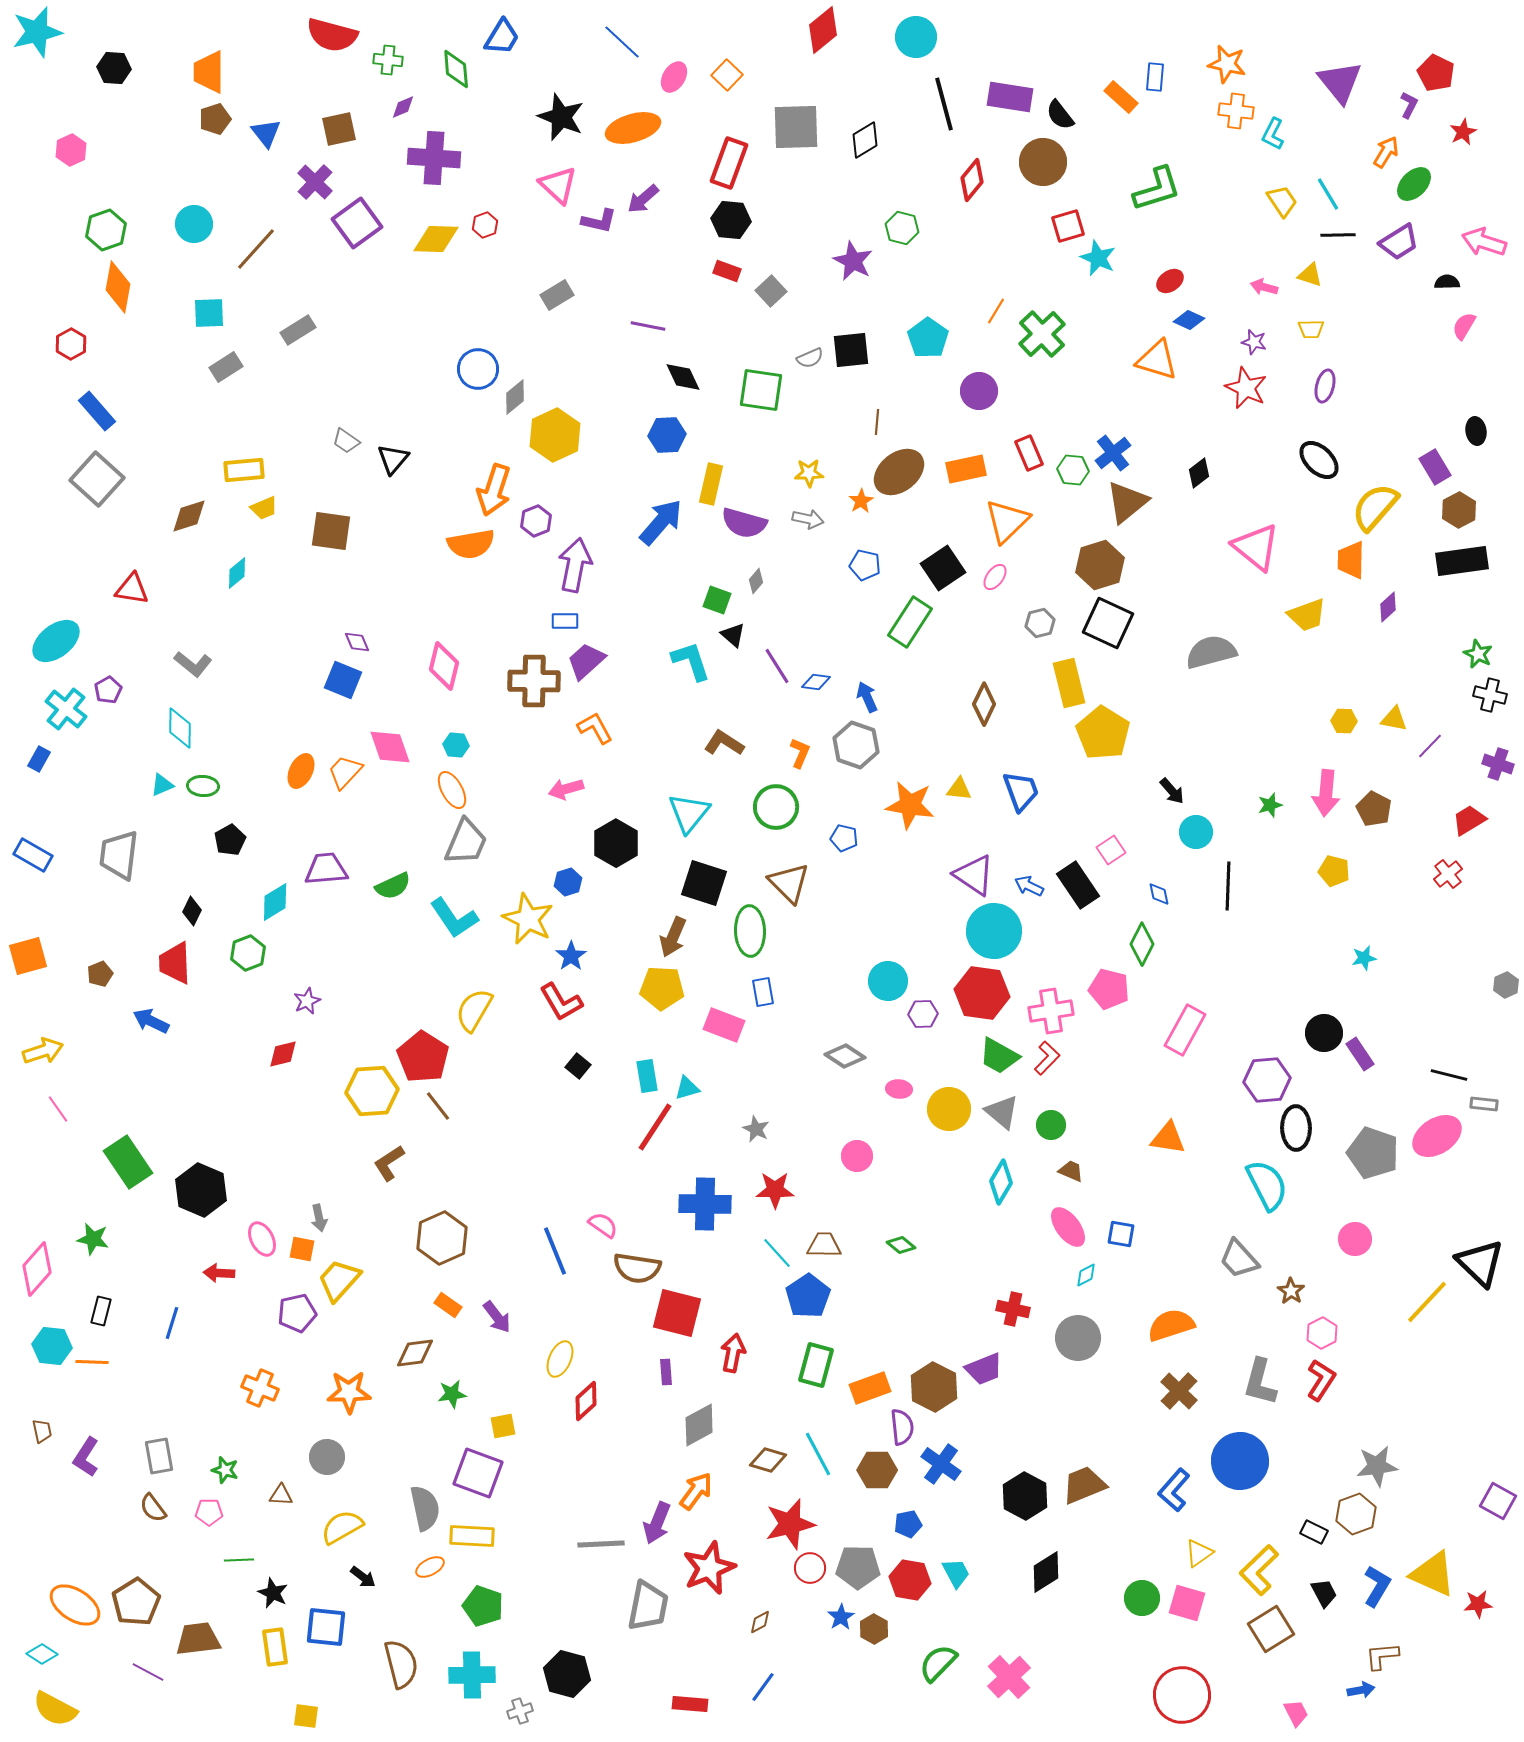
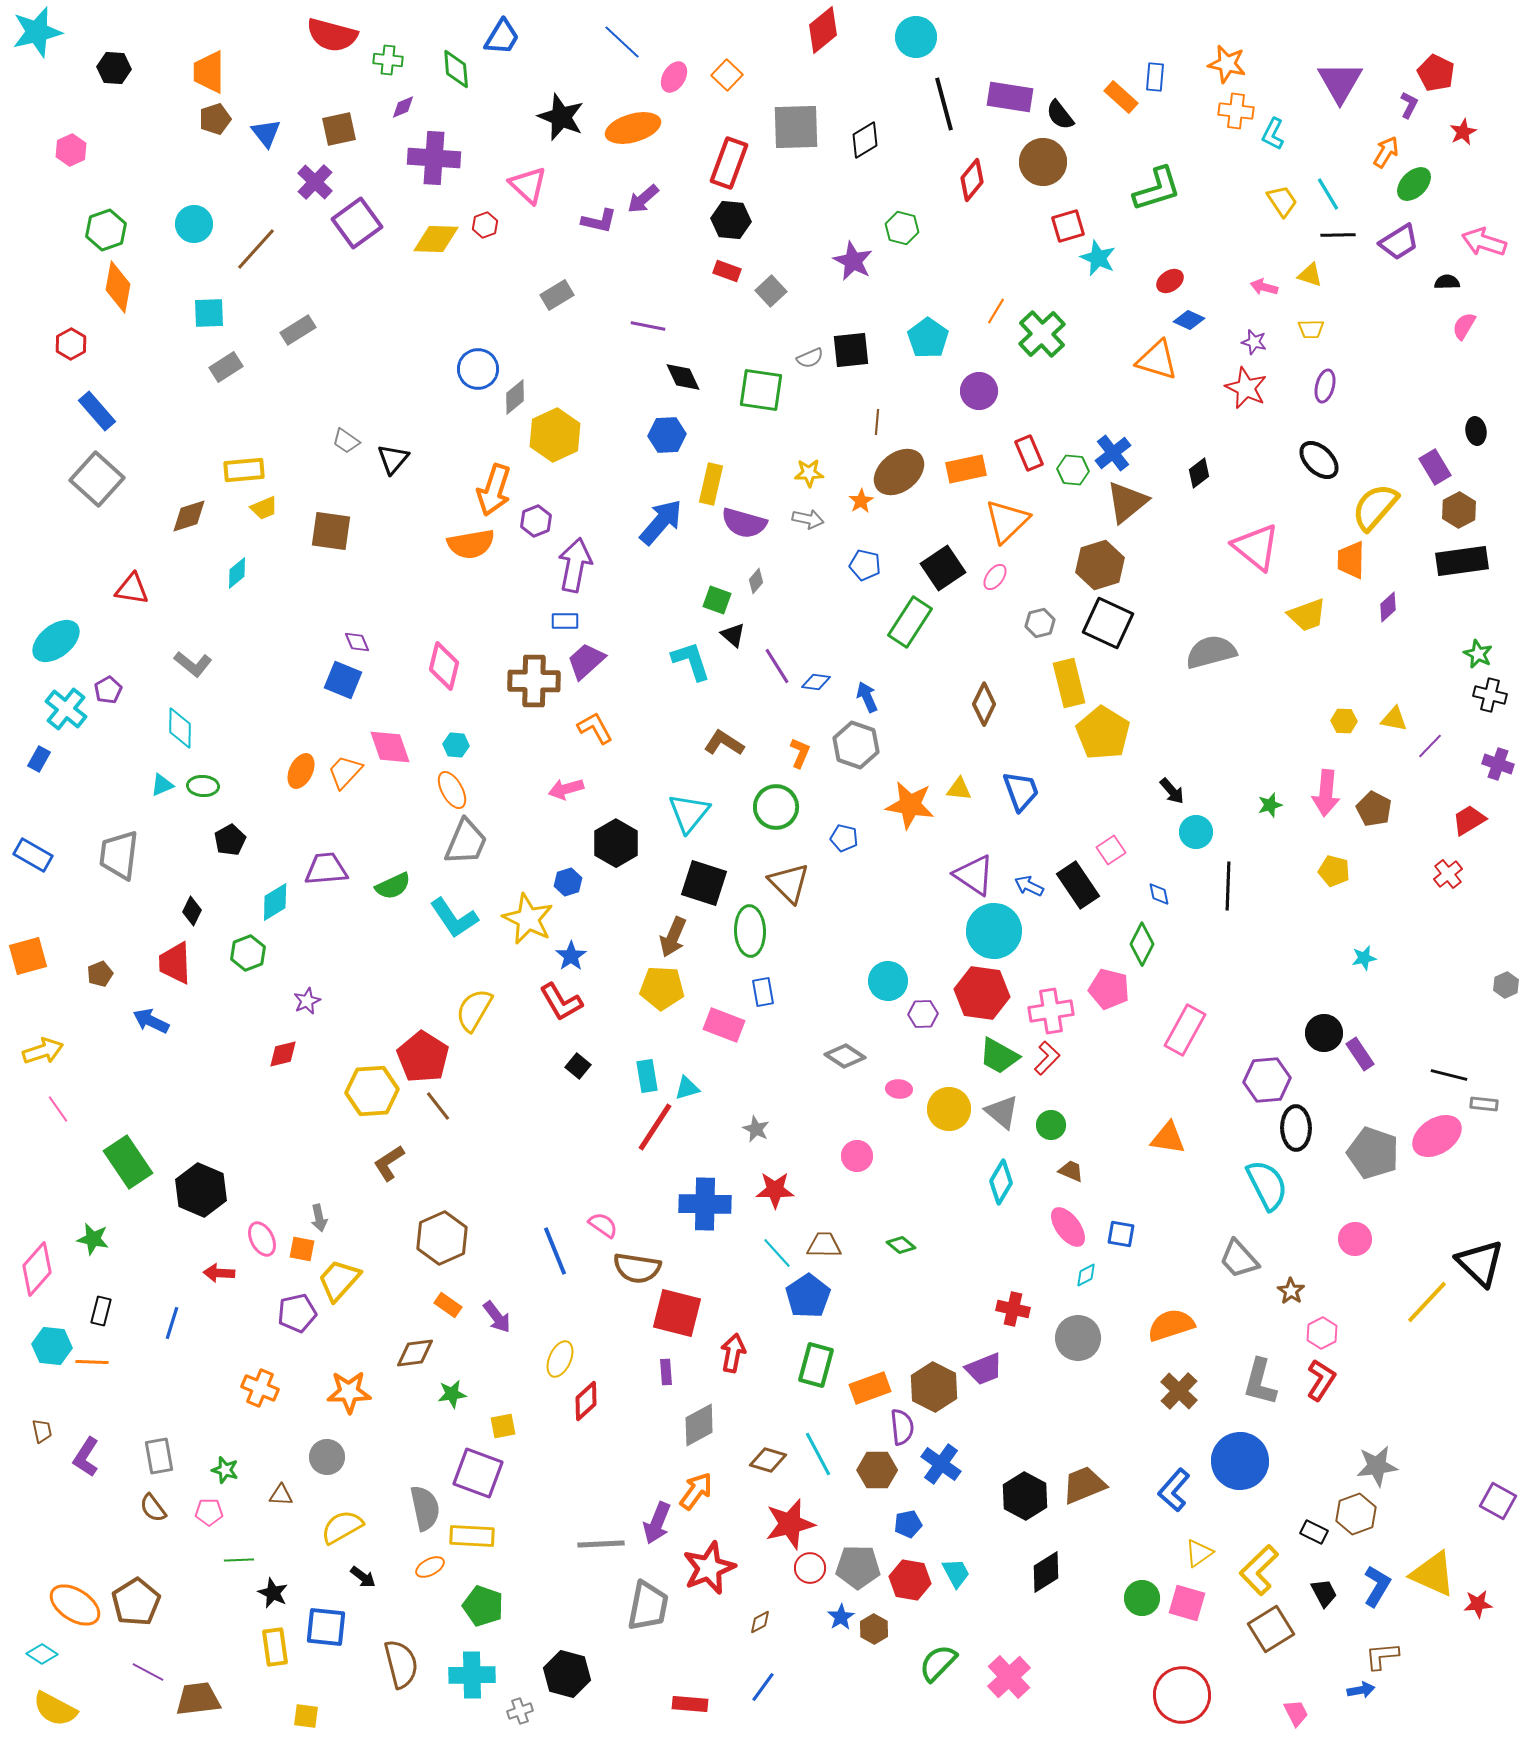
purple triangle at (1340, 82): rotated 9 degrees clockwise
pink triangle at (558, 185): moved 30 px left
brown trapezoid at (198, 1639): moved 60 px down
